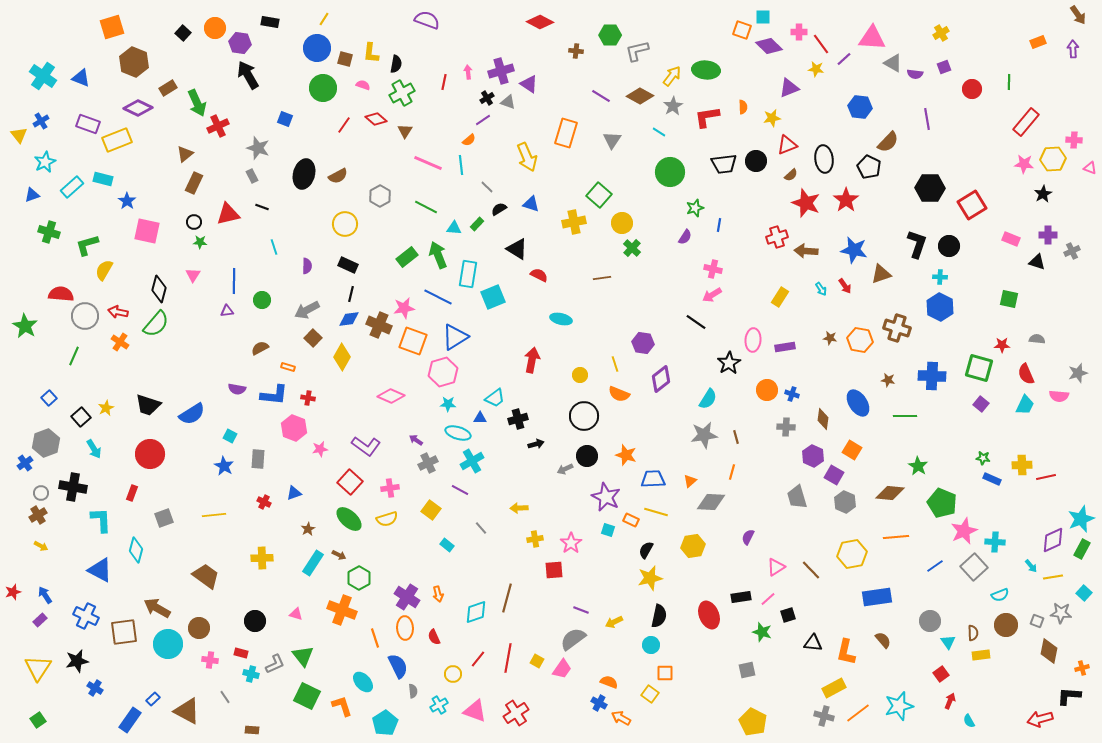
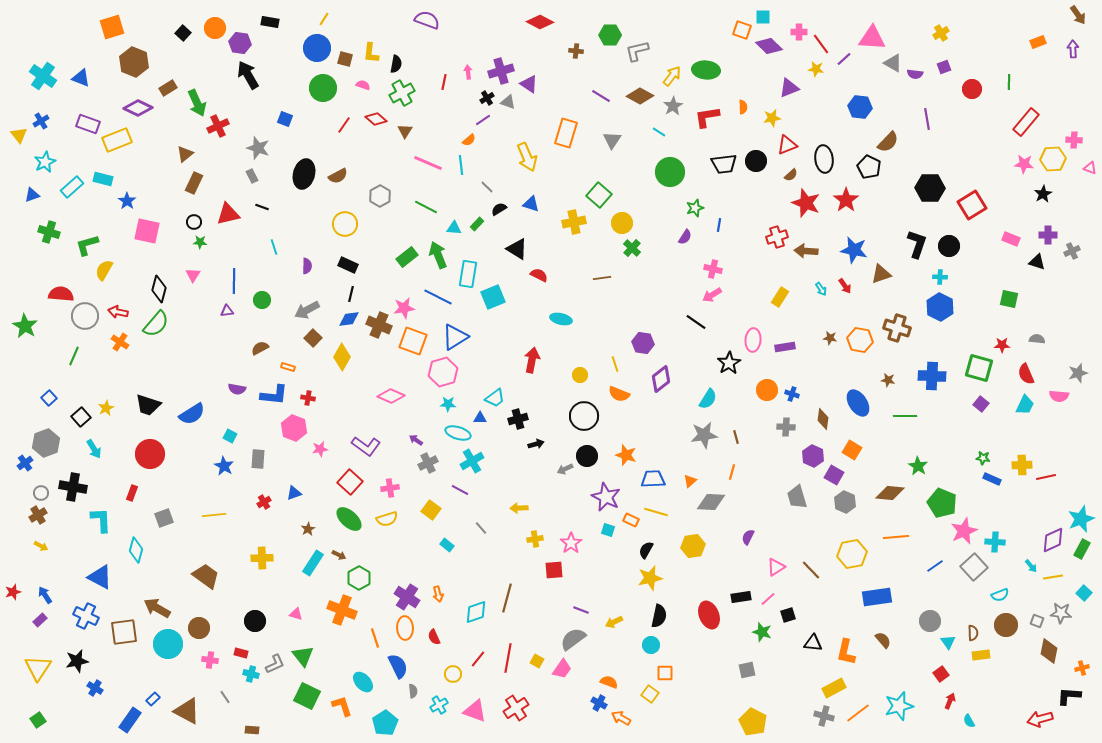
red cross at (264, 502): rotated 32 degrees clockwise
blue triangle at (100, 570): moved 7 px down
red cross at (516, 713): moved 5 px up
